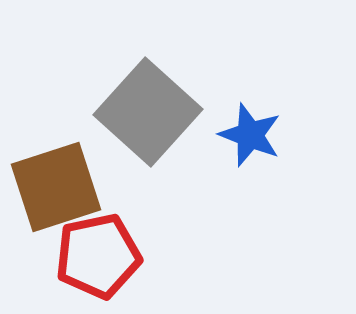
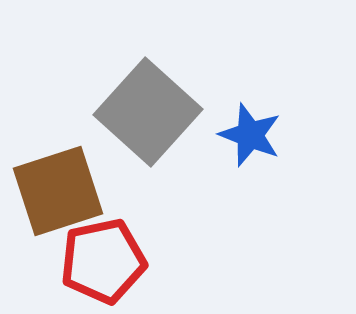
brown square: moved 2 px right, 4 px down
red pentagon: moved 5 px right, 5 px down
